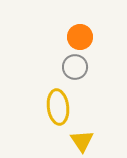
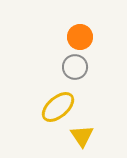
yellow ellipse: rotated 56 degrees clockwise
yellow triangle: moved 5 px up
